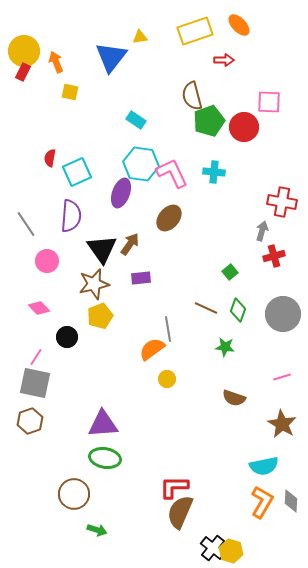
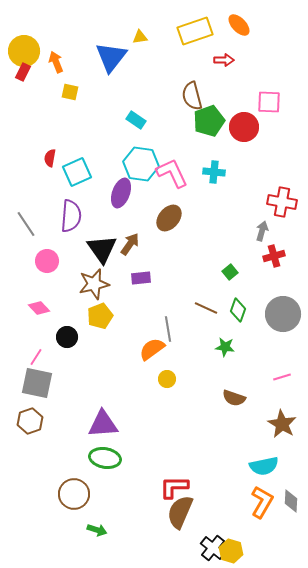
gray square at (35, 383): moved 2 px right
